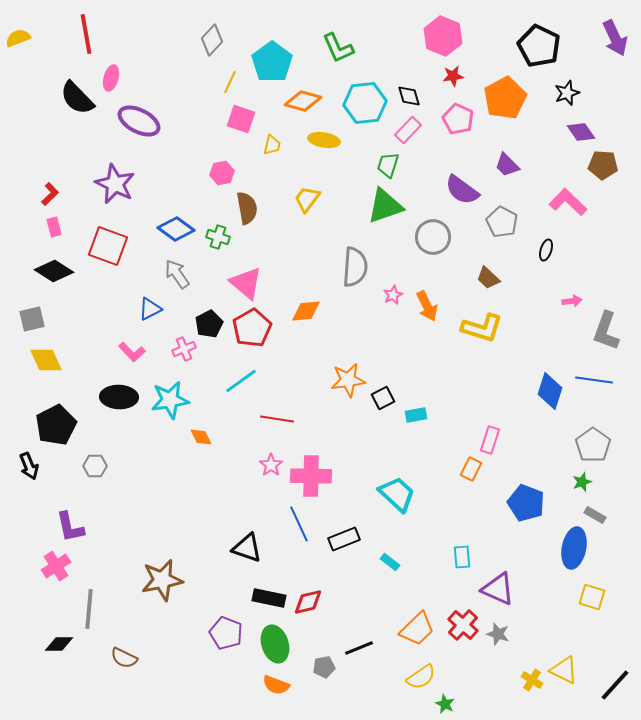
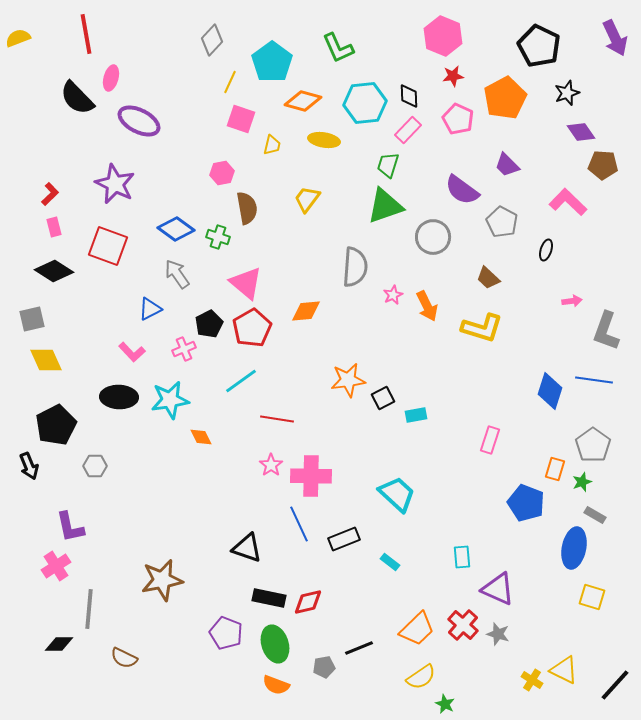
black diamond at (409, 96): rotated 15 degrees clockwise
orange rectangle at (471, 469): moved 84 px right; rotated 10 degrees counterclockwise
